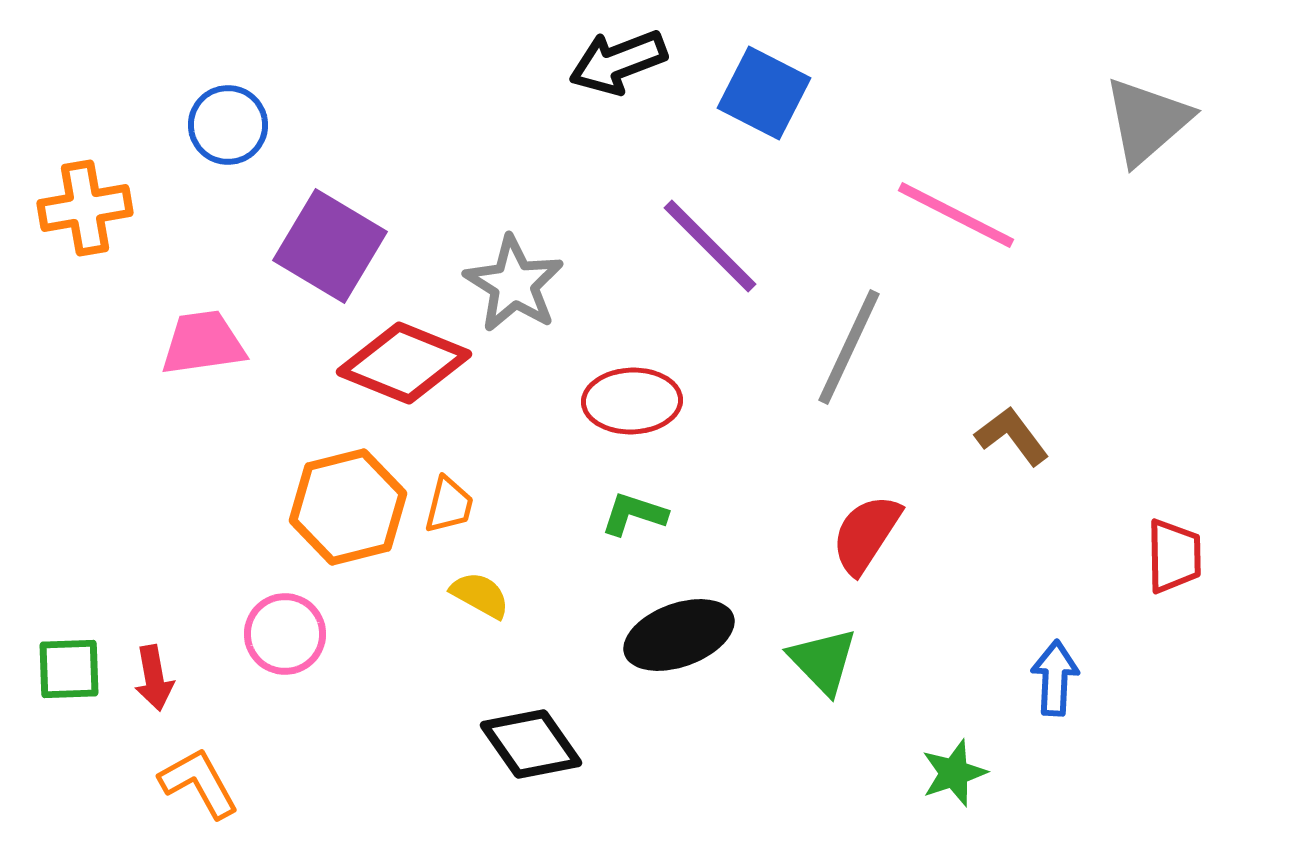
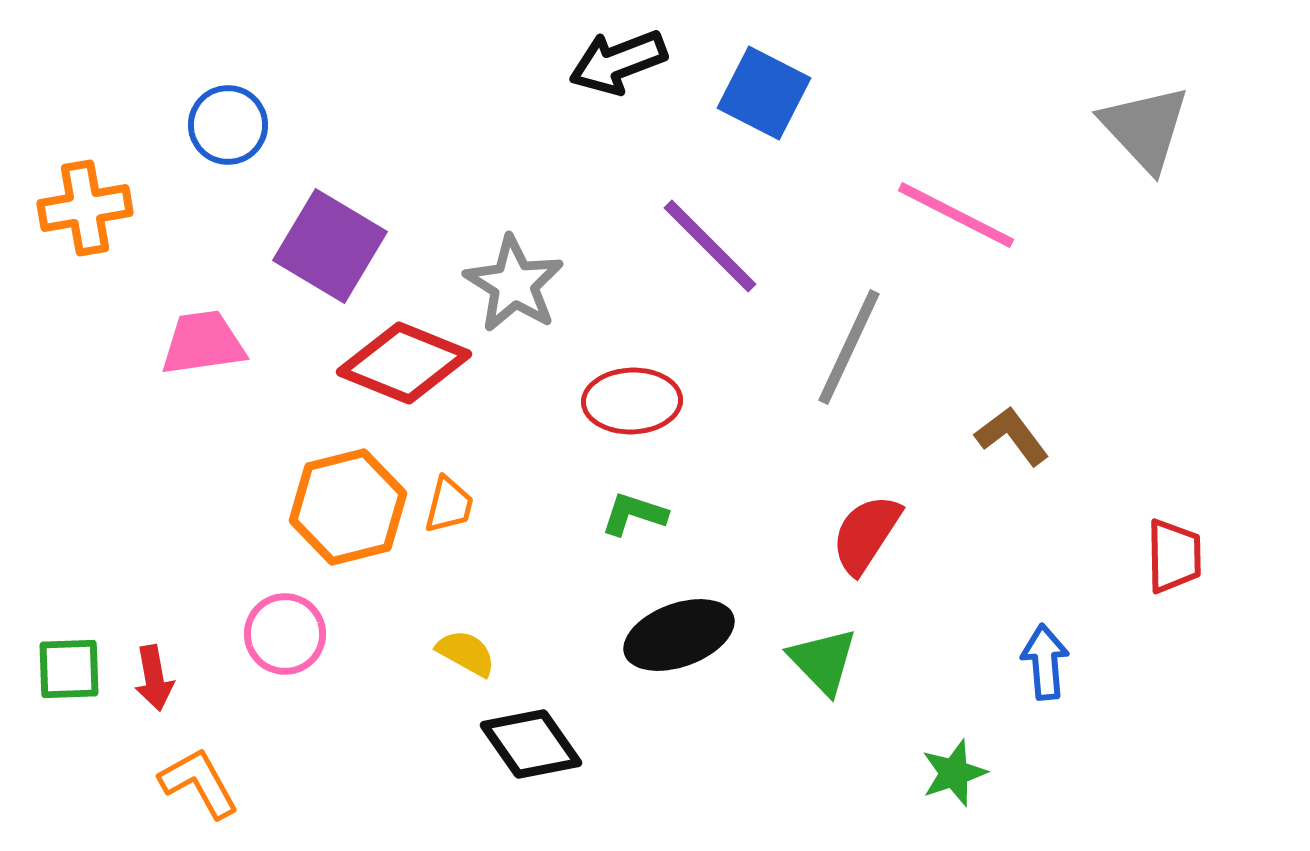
gray triangle: moved 2 px left, 7 px down; rotated 32 degrees counterclockwise
yellow semicircle: moved 14 px left, 58 px down
blue arrow: moved 10 px left, 16 px up; rotated 8 degrees counterclockwise
